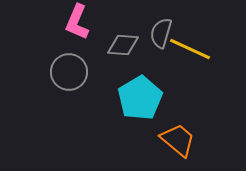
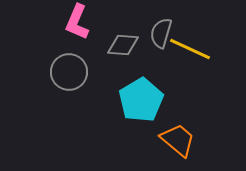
cyan pentagon: moved 1 px right, 2 px down
